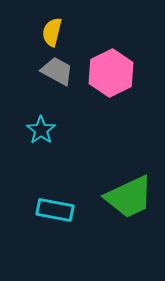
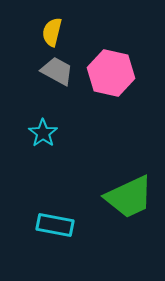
pink hexagon: rotated 21 degrees counterclockwise
cyan star: moved 2 px right, 3 px down
cyan rectangle: moved 15 px down
